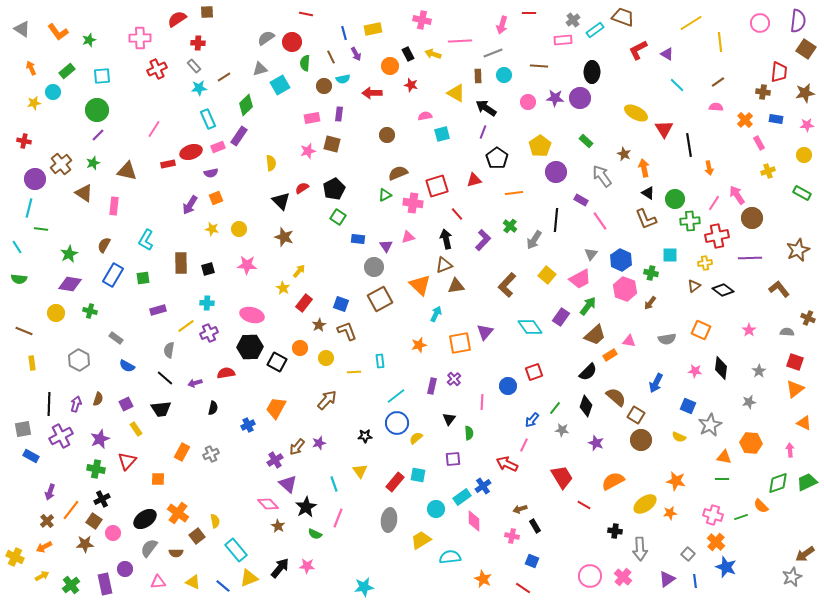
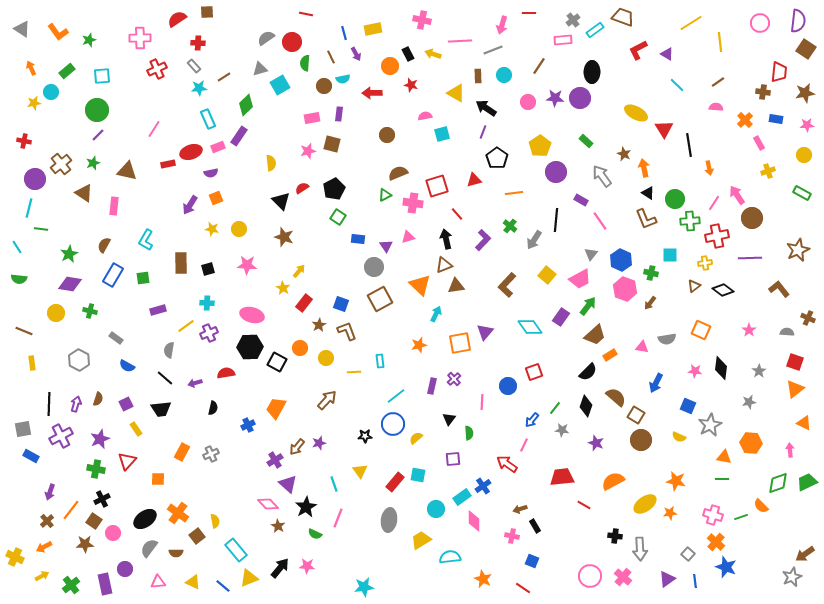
gray line at (493, 53): moved 3 px up
brown line at (539, 66): rotated 60 degrees counterclockwise
cyan circle at (53, 92): moved 2 px left
pink triangle at (629, 341): moved 13 px right, 6 px down
blue circle at (397, 423): moved 4 px left, 1 px down
red arrow at (507, 464): rotated 10 degrees clockwise
red trapezoid at (562, 477): rotated 65 degrees counterclockwise
black cross at (615, 531): moved 5 px down
